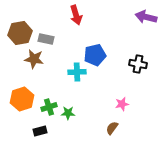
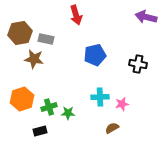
cyan cross: moved 23 px right, 25 px down
brown semicircle: rotated 24 degrees clockwise
